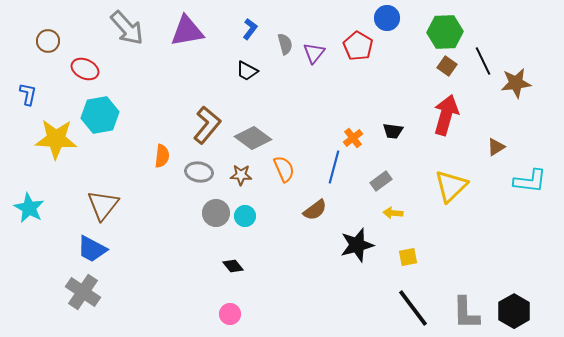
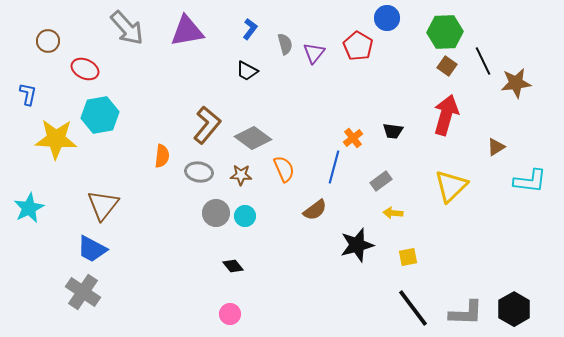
cyan star at (29, 208): rotated 16 degrees clockwise
black hexagon at (514, 311): moved 2 px up
gray L-shape at (466, 313): rotated 87 degrees counterclockwise
